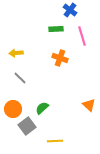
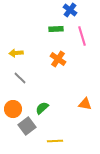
orange cross: moved 2 px left, 1 px down; rotated 14 degrees clockwise
orange triangle: moved 4 px left, 1 px up; rotated 32 degrees counterclockwise
